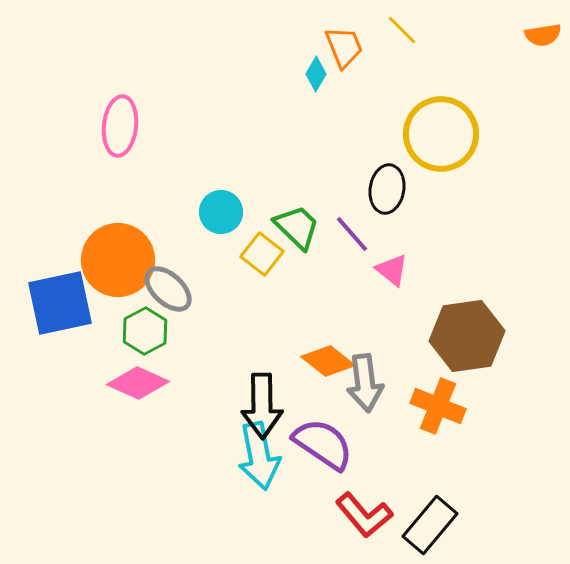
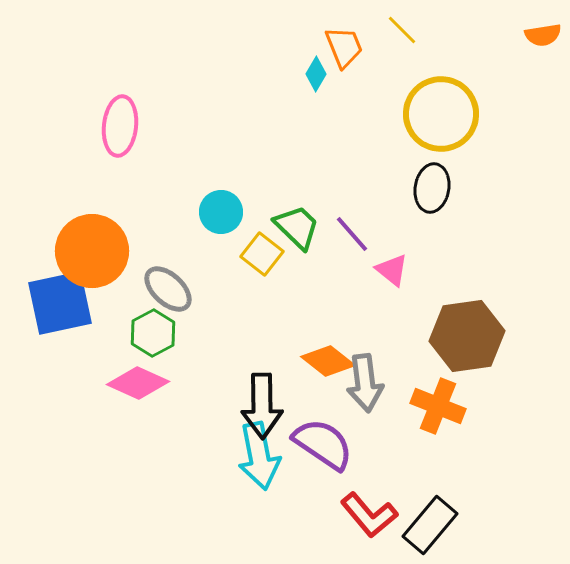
yellow circle: moved 20 px up
black ellipse: moved 45 px right, 1 px up
orange circle: moved 26 px left, 9 px up
green hexagon: moved 8 px right, 2 px down
red L-shape: moved 5 px right
